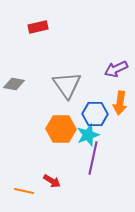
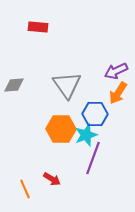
red rectangle: rotated 18 degrees clockwise
purple arrow: moved 2 px down
gray diamond: moved 1 px down; rotated 15 degrees counterclockwise
orange arrow: moved 2 px left, 10 px up; rotated 25 degrees clockwise
cyan star: moved 2 px left
purple line: rotated 8 degrees clockwise
red arrow: moved 2 px up
orange line: moved 1 px right, 2 px up; rotated 54 degrees clockwise
